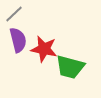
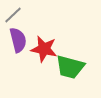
gray line: moved 1 px left, 1 px down
